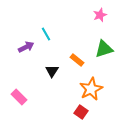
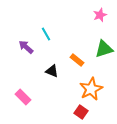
purple arrow: rotated 112 degrees counterclockwise
black triangle: rotated 40 degrees counterclockwise
pink rectangle: moved 4 px right
